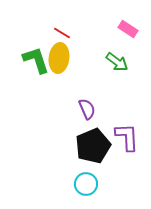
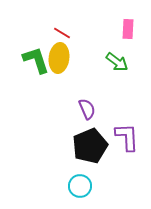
pink rectangle: rotated 60 degrees clockwise
black pentagon: moved 3 px left
cyan circle: moved 6 px left, 2 px down
